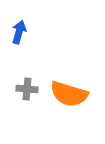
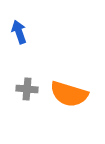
blue arrow: rotated 35 degrees counterclockwise
